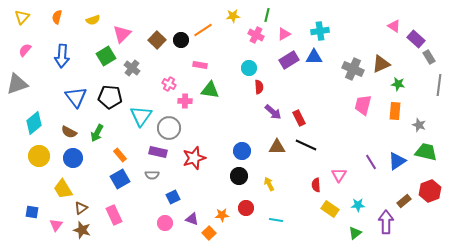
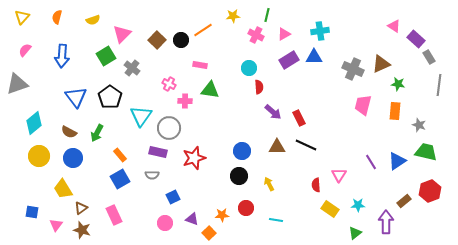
black pentagon at (110, 97): rotated 30 degrees clockwise
